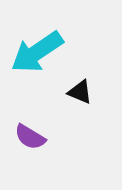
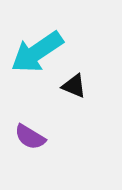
black triangle: moved 6 px left, 6 px up
